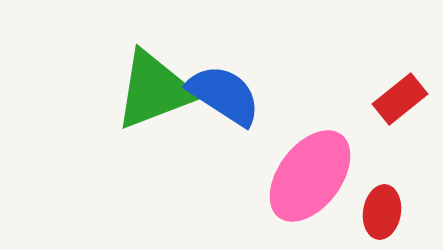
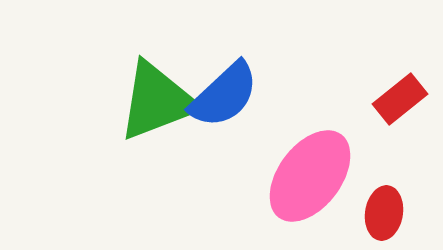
green triangle: moved 3 px right, 11 px down
blue semicircle: rotated 104 degrees clockwise
red ellipse: moved 2 px right, 1 px down
